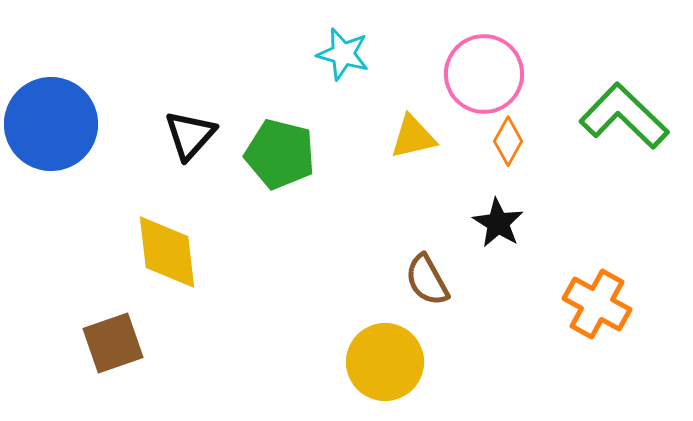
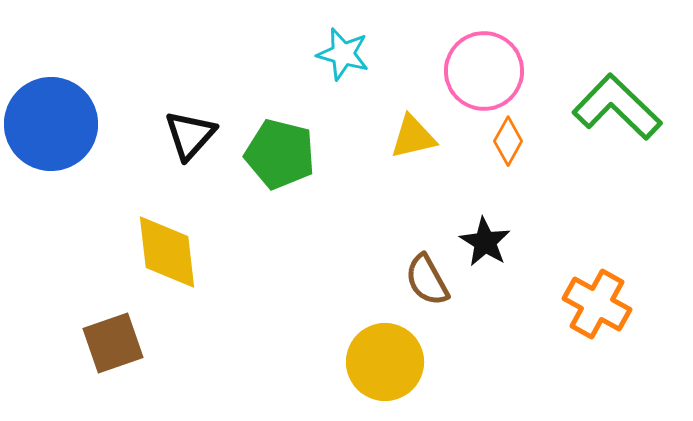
pink circle: moved 3 px up
green L-shape: moved 7 px left, 9 px up
black star: moved 13 px left, 19 px down
